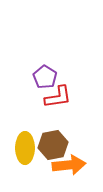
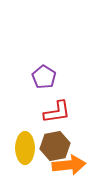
purple pentagon: moved 1 px left
red L-shape: moved 1 px left, 15 px down
brown hexagon: moved 2 px right, 1 px down
